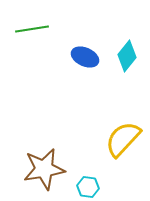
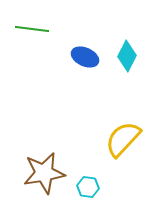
green line: rotated 16 degrees clockwise
cyan diamond: rotated 12 degrees counterclockwise
brown star: moved 4 px down
